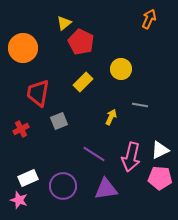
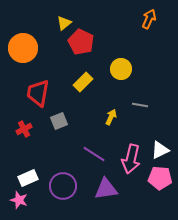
red cross: moved 3 px right
pink arrow: moved 2 px down
